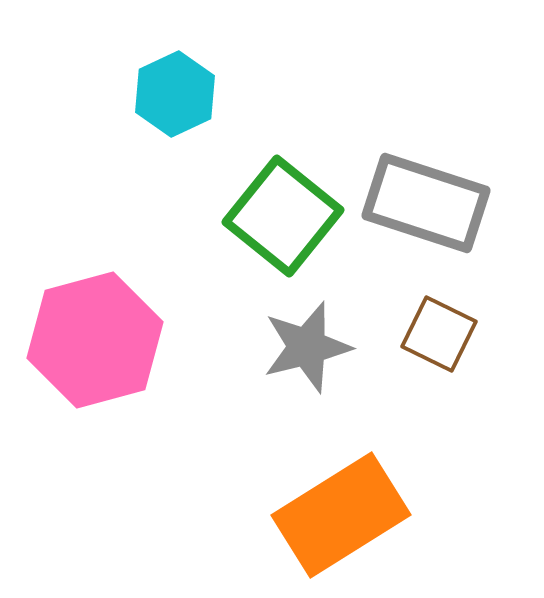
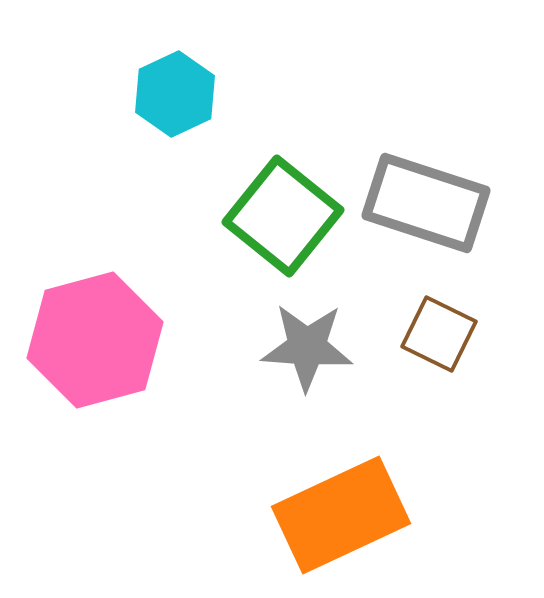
gray star: rotated 18 degrees clockwise
orange rectangle: rotated 7 degrees clockwise
